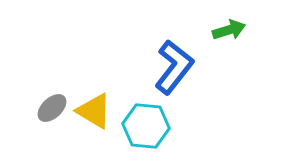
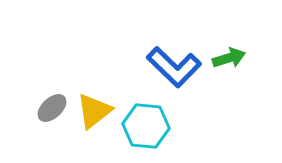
green arrow: moved 28 px down
blue L-shape: rotated 96 degrees clockwise
yellow triangle: rotated 51 degrees clockwise
